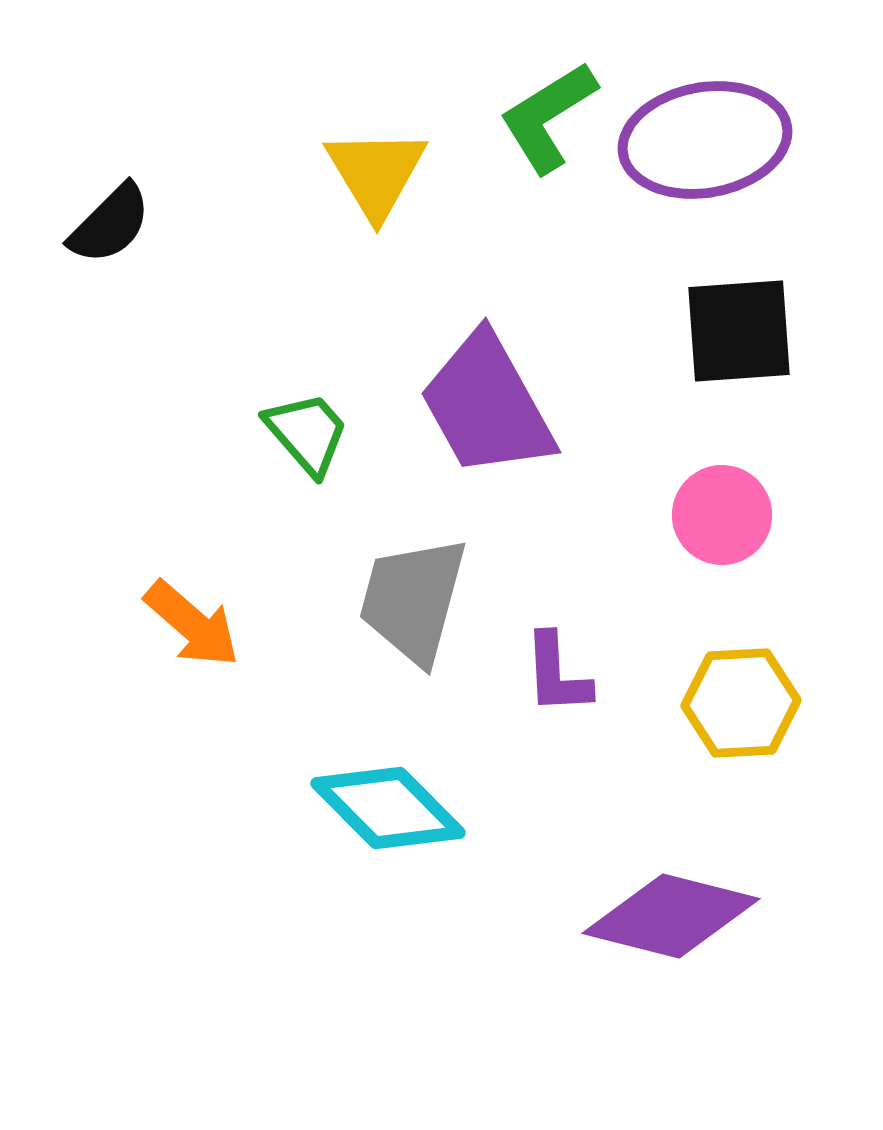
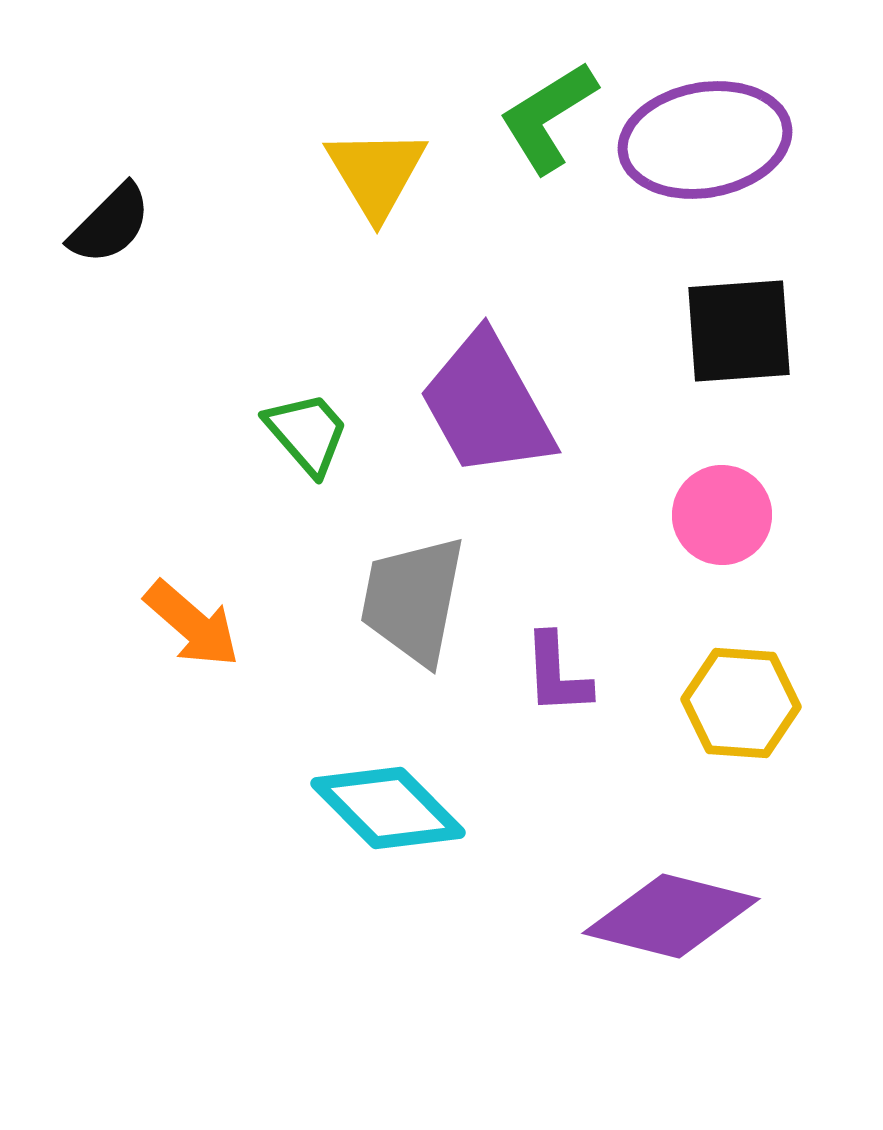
gray trapezoid: rotated 4 degrees counterclockwise
yellow hexagon: rotated 7 degrees clockwise
